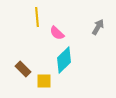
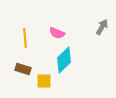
yellow line: moved 12 px left, 21 px down
gray arrow: moved 4 px right
pink semicircle: rotated 21 degrees counterclockwise
brown rectangle: rotated 28 degrees counterclockwise
